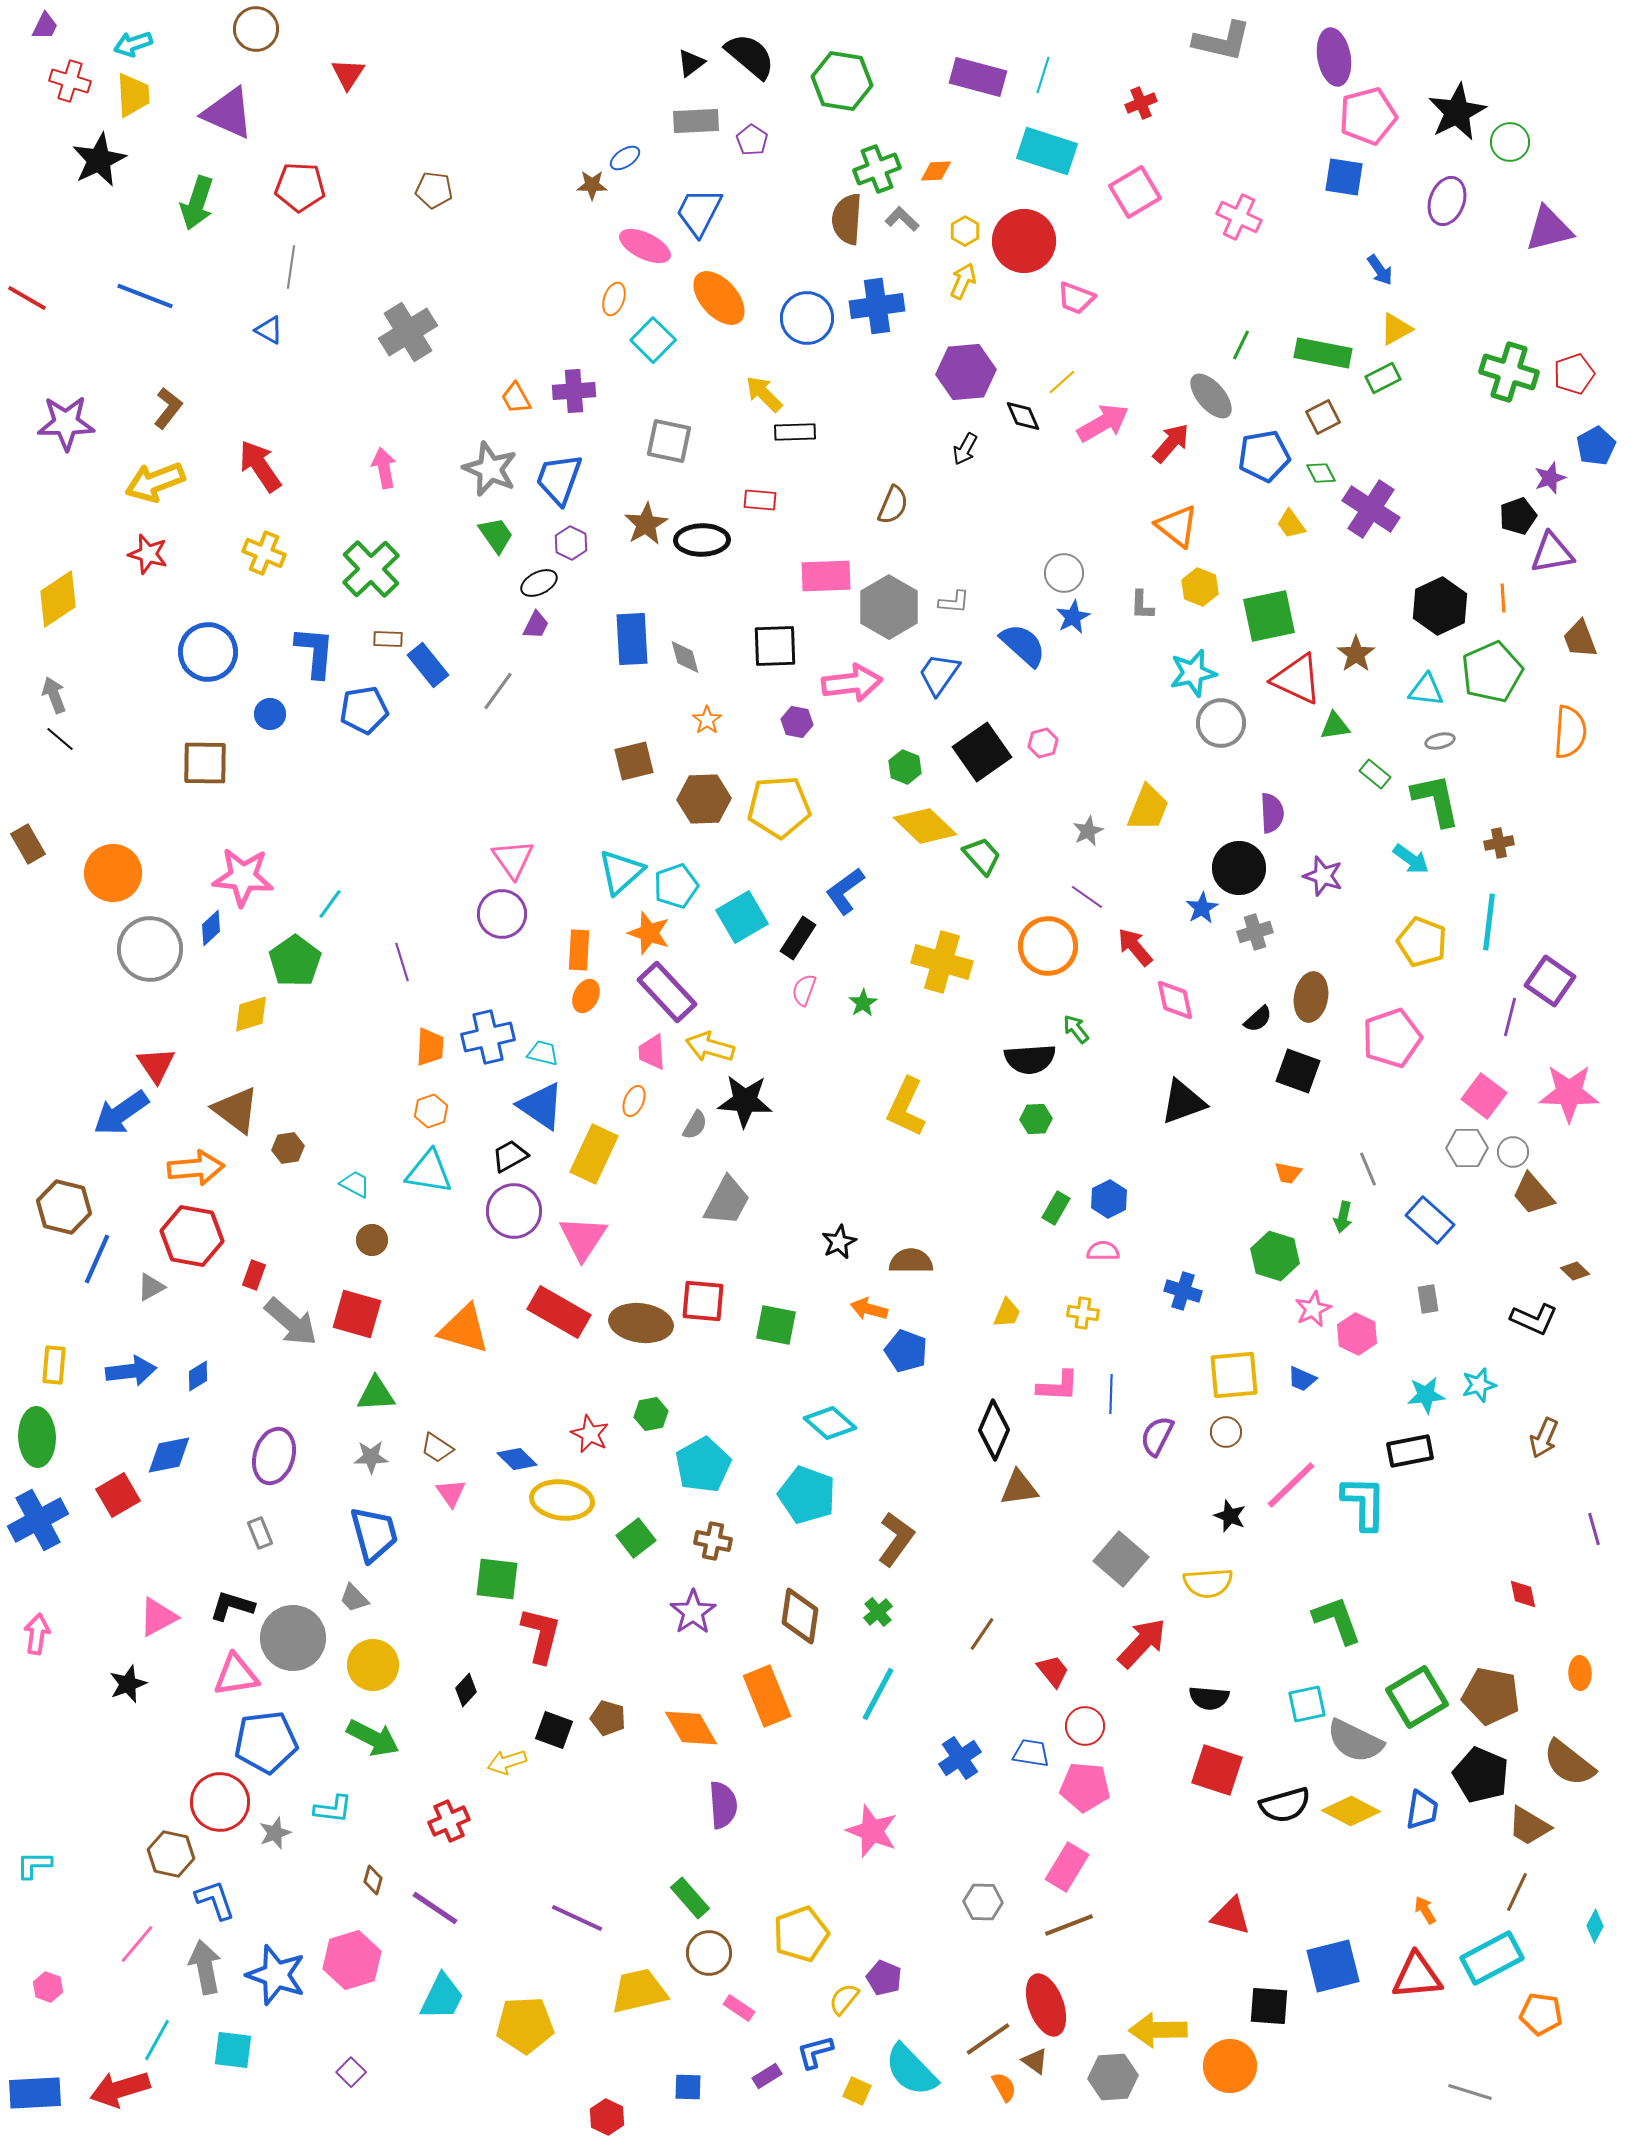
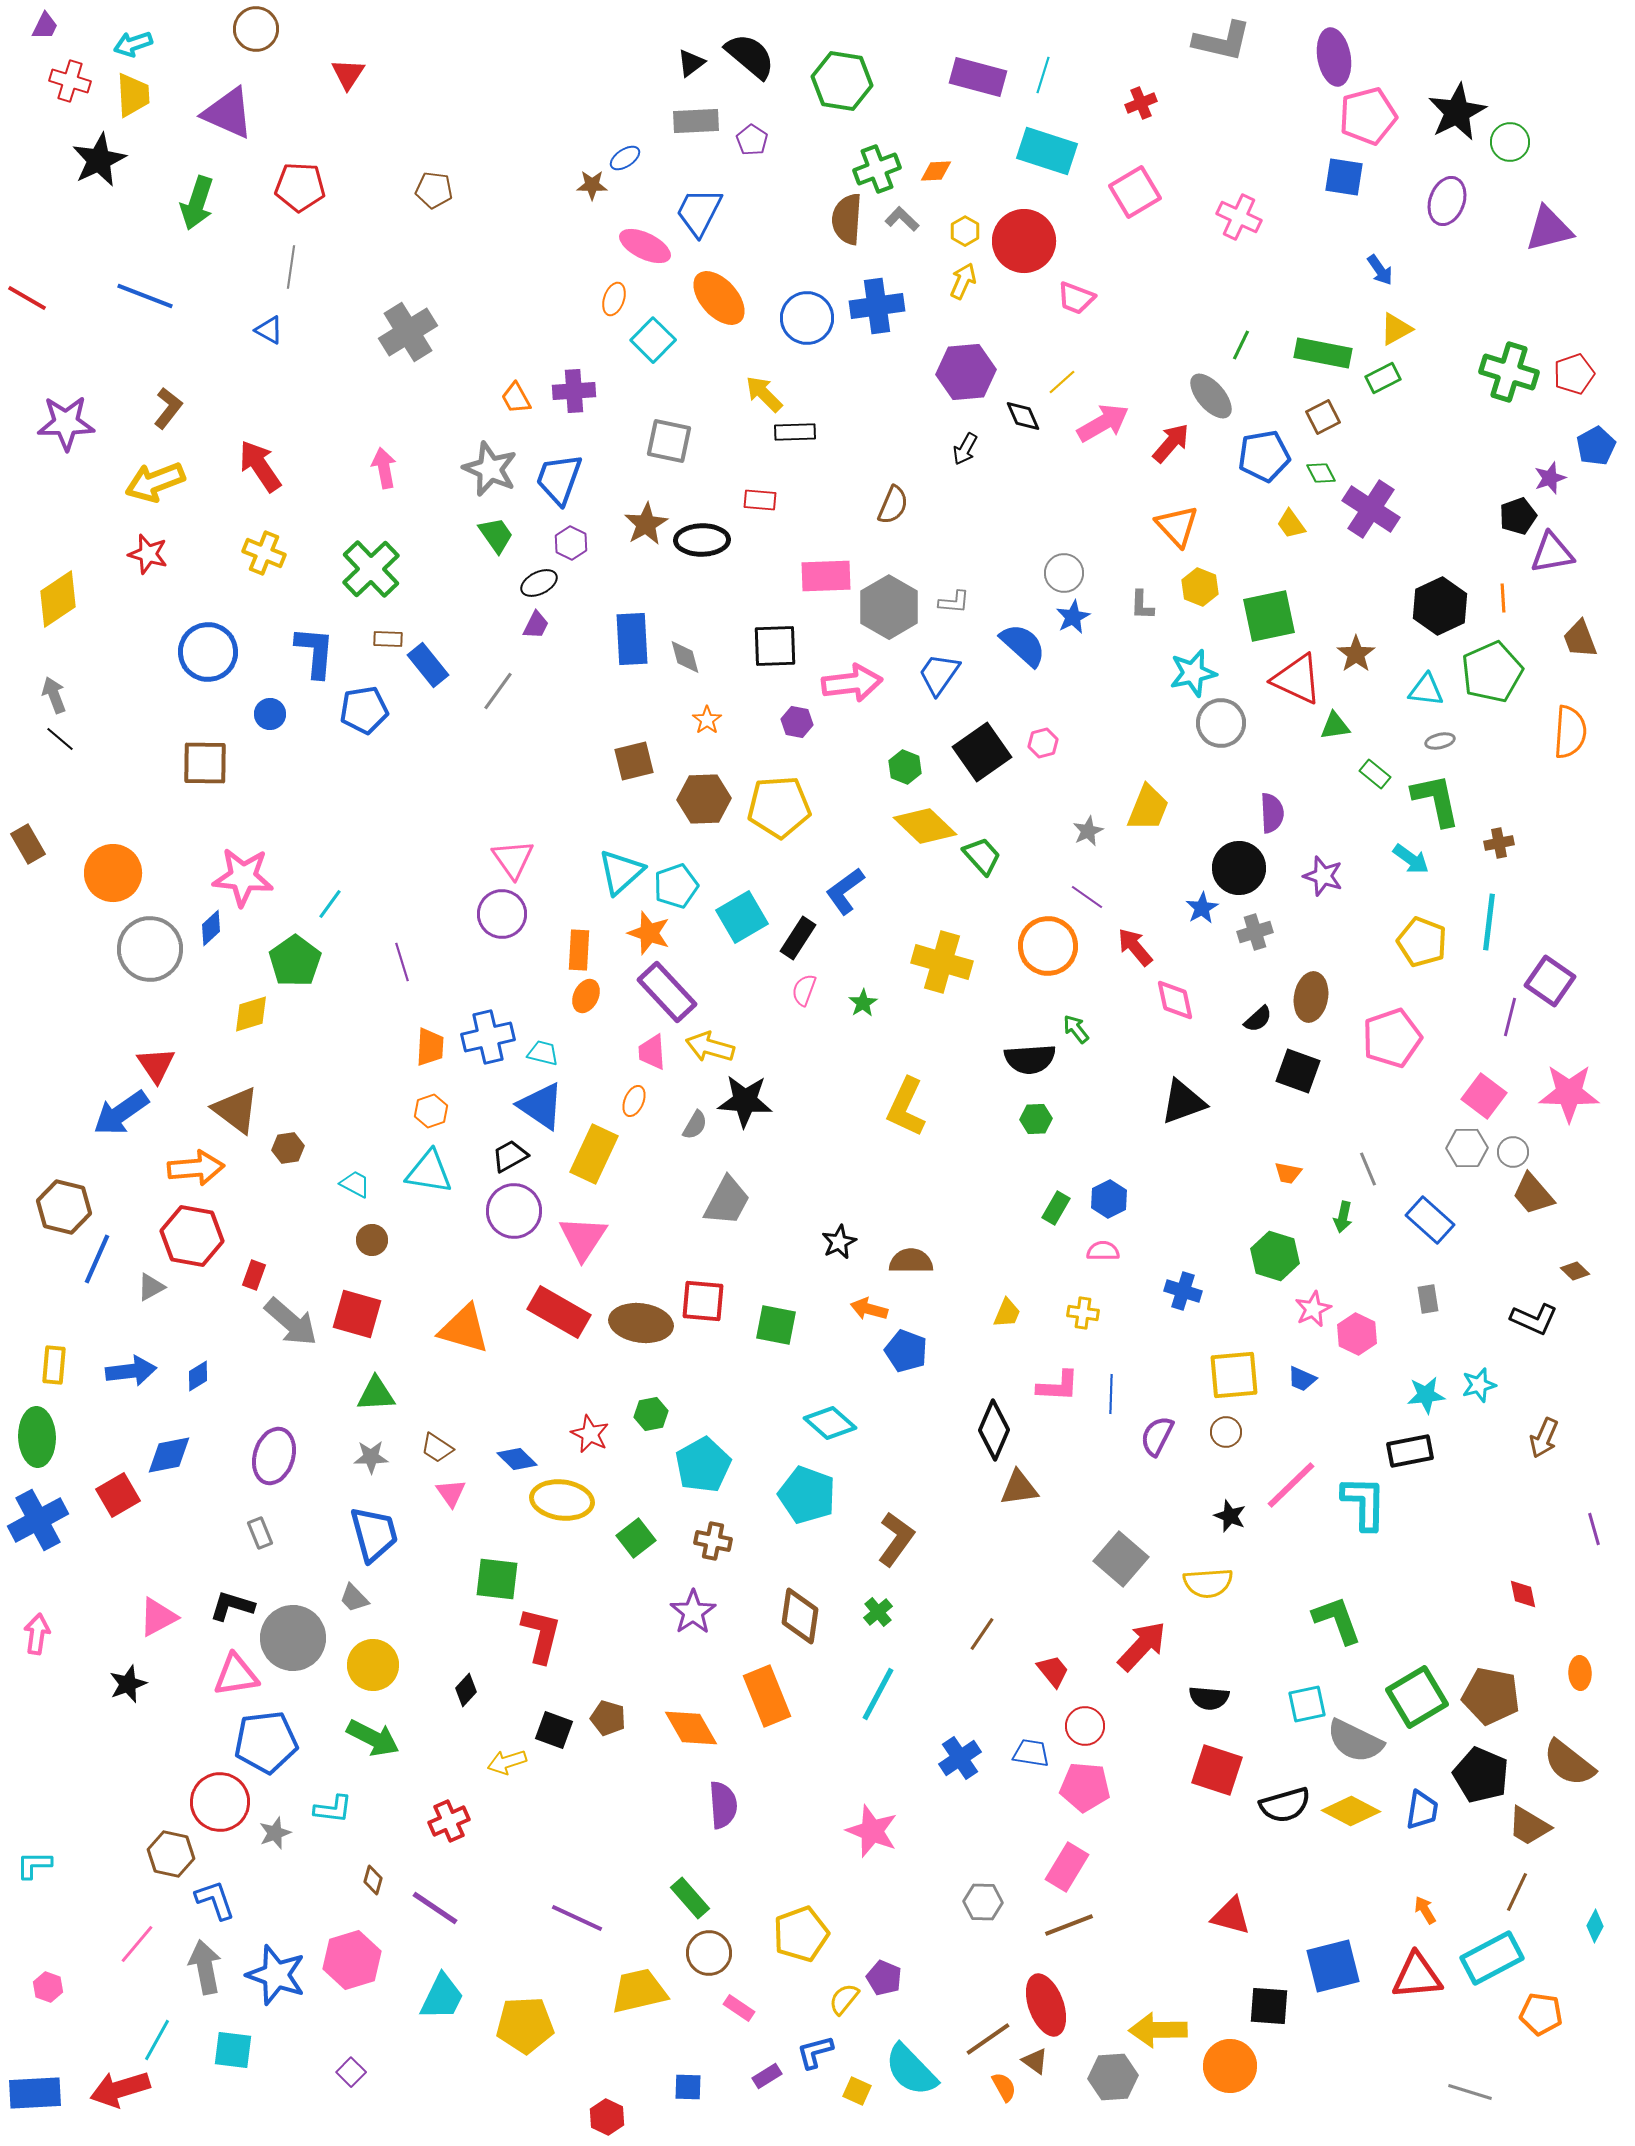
orange triangle at (1177, 526): rotated 9 degrees clockwise
red arrow at (1142, 1643): moved 3 px down
